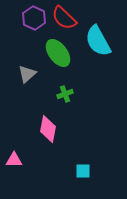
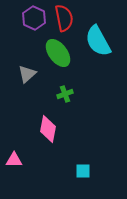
red semicircle: rotated 144 degrees counterclockwise
